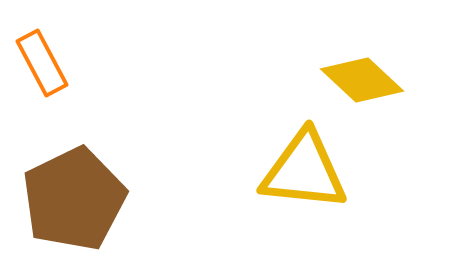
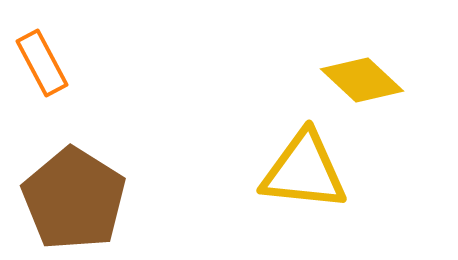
brown pentagon: rotated 14 degrees counterclockwise
